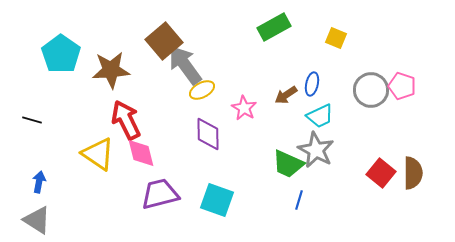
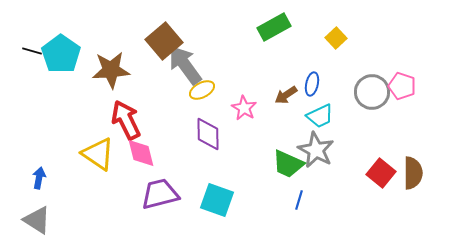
yellow square: rotated 25 degrees clockwise
gray circle: moved 1 px right, 2 px down
black line: moved 69 px up
blue arrow: moved 4 px up
